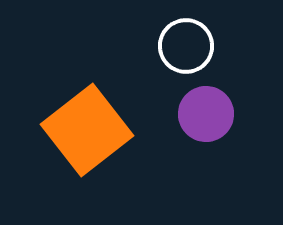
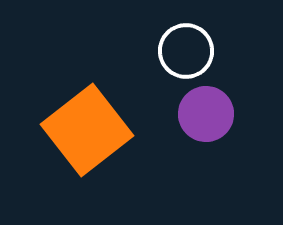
white circle: moved 5 px down
